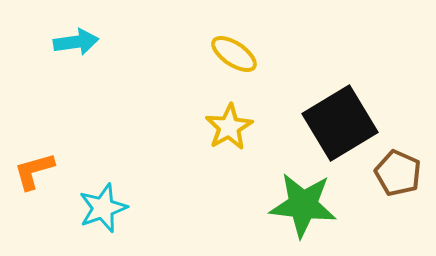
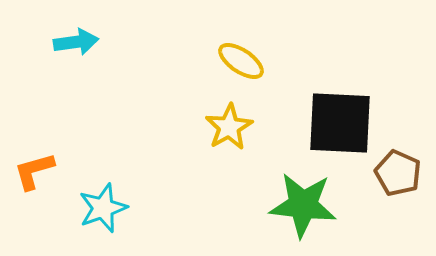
yellow ellipse: moved 7 px right, 7 px down
black square: rotated 34 degrees clockwise
